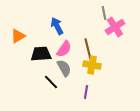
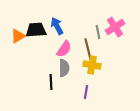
gray line: moved 6 px left, 19 px down
black trapezoid: moved 5 px left, 24 px up
gray semicircle: rotated 30 degrees clockwise
black line: rotated 42 degrees clockwise
